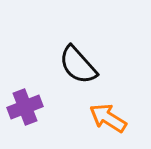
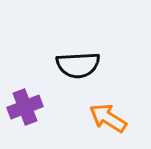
black semicircle: rotated 51 degrees counterclockwise
